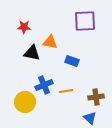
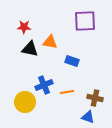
black triangle: moved 2 px left, 4 px up
orange line: moved 1 px right, 1 px down
brown cross: moved 1 px left, 1 px down; rotated 21 degrees clockwise
blue triangle: moved 2 px left, 1 px up; rotated 24 degrees counterclockwise
